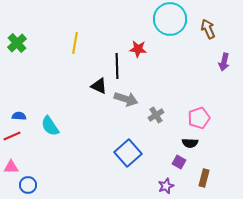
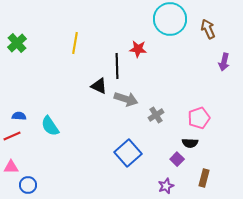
purple square: moved 2 px left, 3 px up; rotated 16 degrees clockwise
